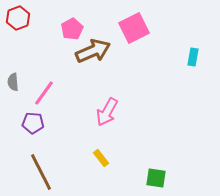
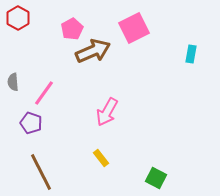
red hexagon: rotated 10 degrees counterclockwise
cyan rectangle: moved 2 px left, 3 px up
purple pentagon: moved 2 px left; rotated 15 degrees clockwise
green square: rotated 20 degrees clockwise
